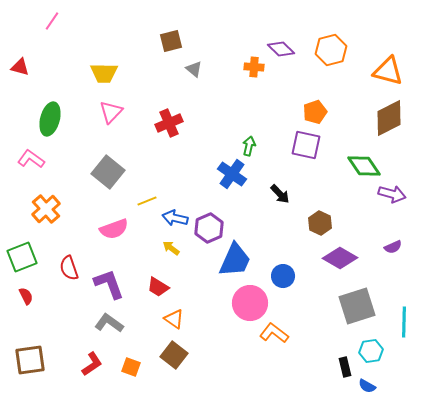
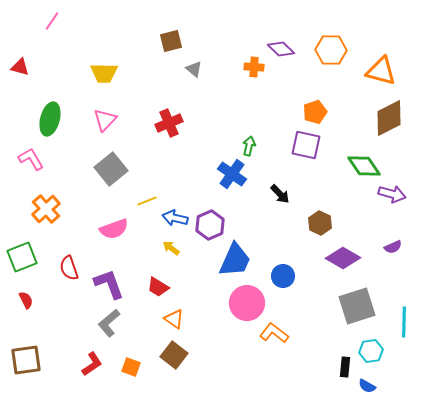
orange hexagon at (331, 50): rotated 16 degrees clockwise
orange triangle at (388, 71): moved 7 px left
pink triangle at (111, 112): moved 6 px left, 8 px down
pink L-shape at (31, 159): rotated 24 degrees clockwise
gray square at (108, 172): moved 3 px right, 3 px up; rotated 12 degrees clockwise
purple hexagon at (209, 228): moved 1 px right, 3 px up
purple diamond at (340, 258): moved 3 px right
red semicircle at (26, 296): moved 4 px down
pink circle at (250, 303): moved 3 px left
gray L-shape at (109, 323): rotated 76 degrees counterclockwise
brown square at (30, 360): moved 4 px left
black rectangle at (345, 367): rotated 18 degrees clockwise
